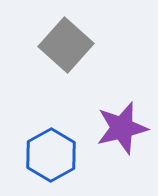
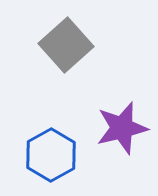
gray square: rotated 6 degrees clockwise
